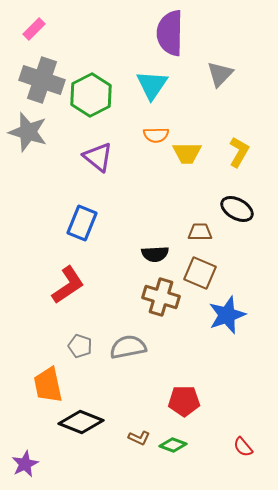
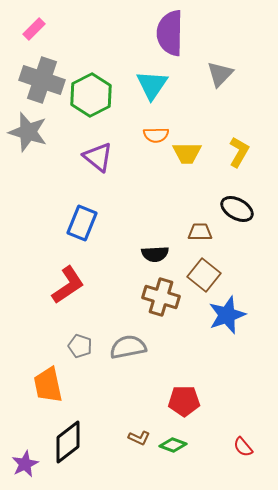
brown square: moved 4 px right, 2 px down; rotated 16 degrees clockwise
black diamond: moved 13 px left, 20 px down; rotated 60 degrees counterclockwise
